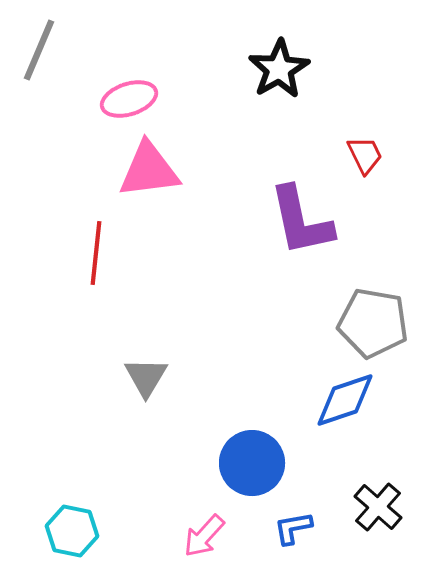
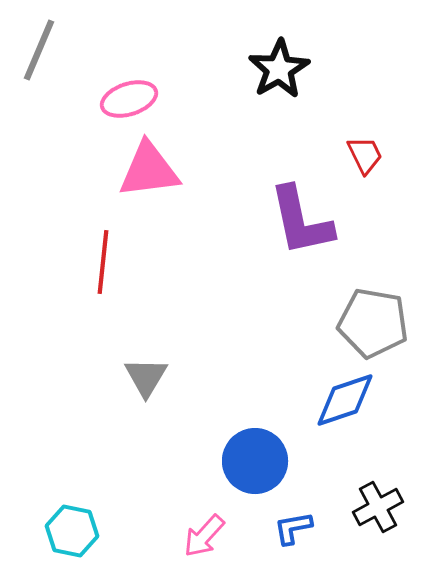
red line: moved 7 px right, 9 px down
blue circle: moved 3 px right, 2 px up
black cross: rotated 21 degrees clockwise
